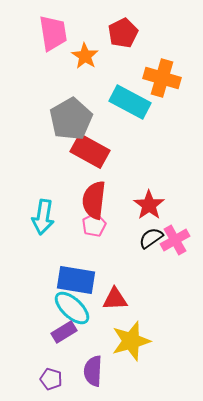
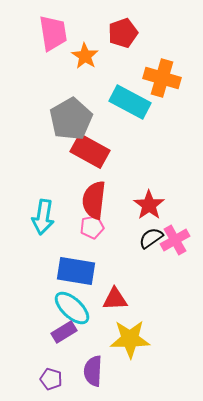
red pentagon: rotated 8 degrees clockwise
pink pentagon: moved 2 px left, 2 px down; rotated 15 degrees clockwise
blue rectangle: moved 9 px up
yellow star: moved 1 px left, 2 px up; rotated 15 degrees clockwise
